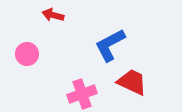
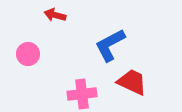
red arrow: moved 2 px right
pink circle: moved 1 px right
pink cross: rotated 12 degrees clockwise
